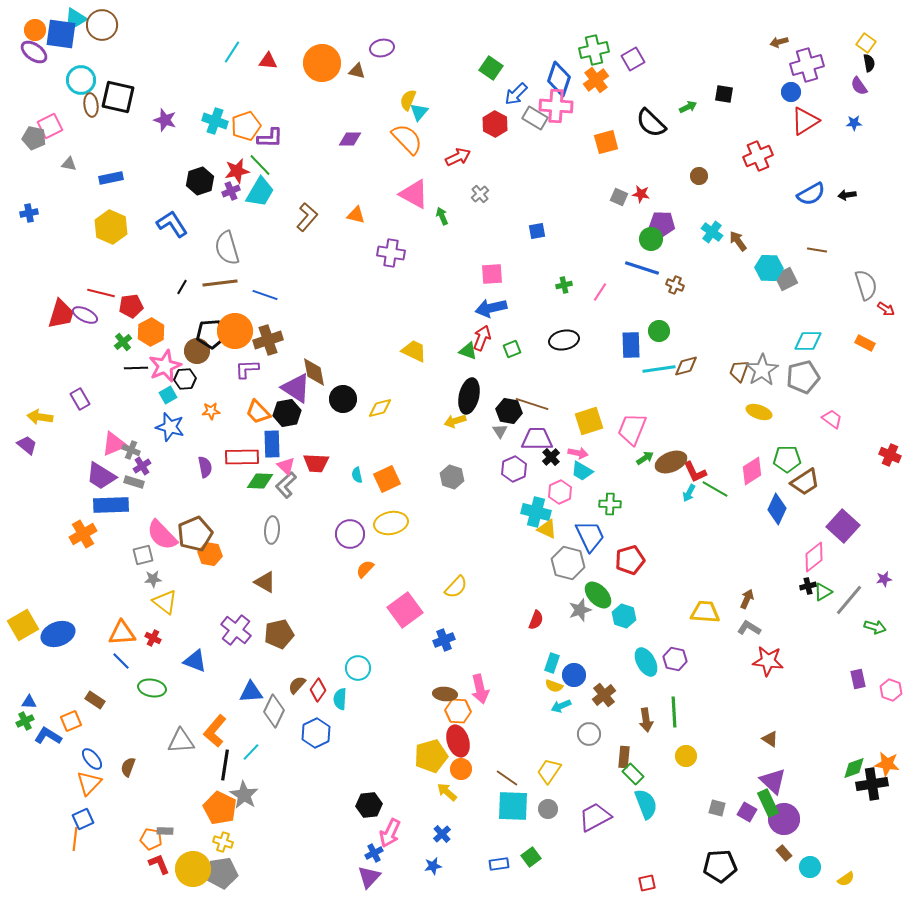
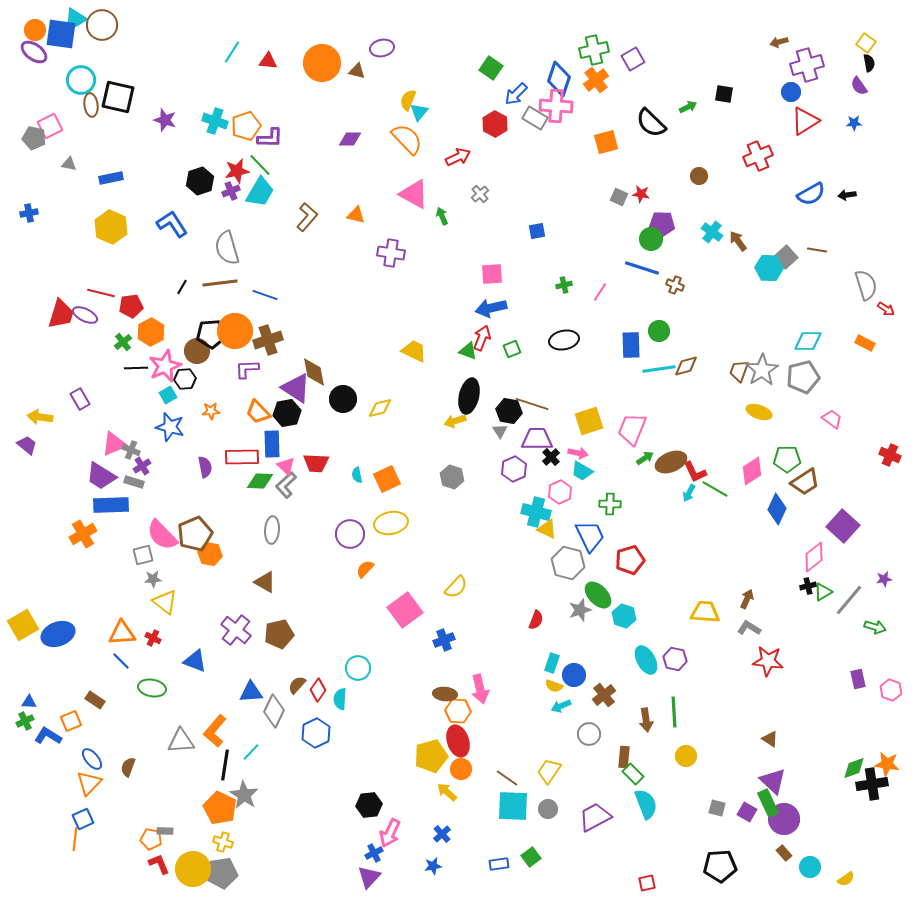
gray square at (786, 279): moved 22 px up; rotated 15 degrees counterclockwise
cyan ellipse at (646, 662): moved 2 px up
